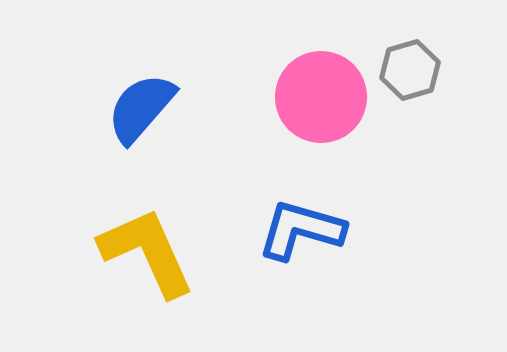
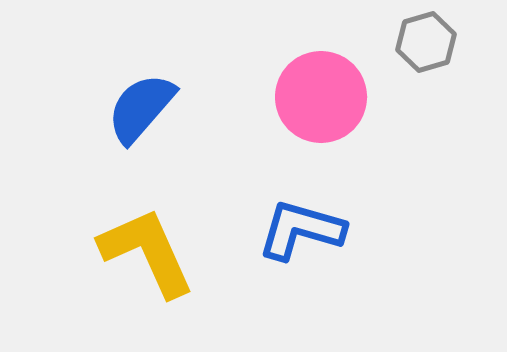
gray hexagon: moved 16 px right, 28 px up
